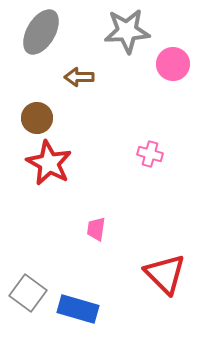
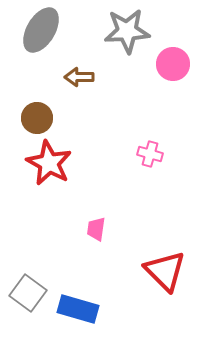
gray ellipse: moved 2 px up
red triangle: moved 3 px up
